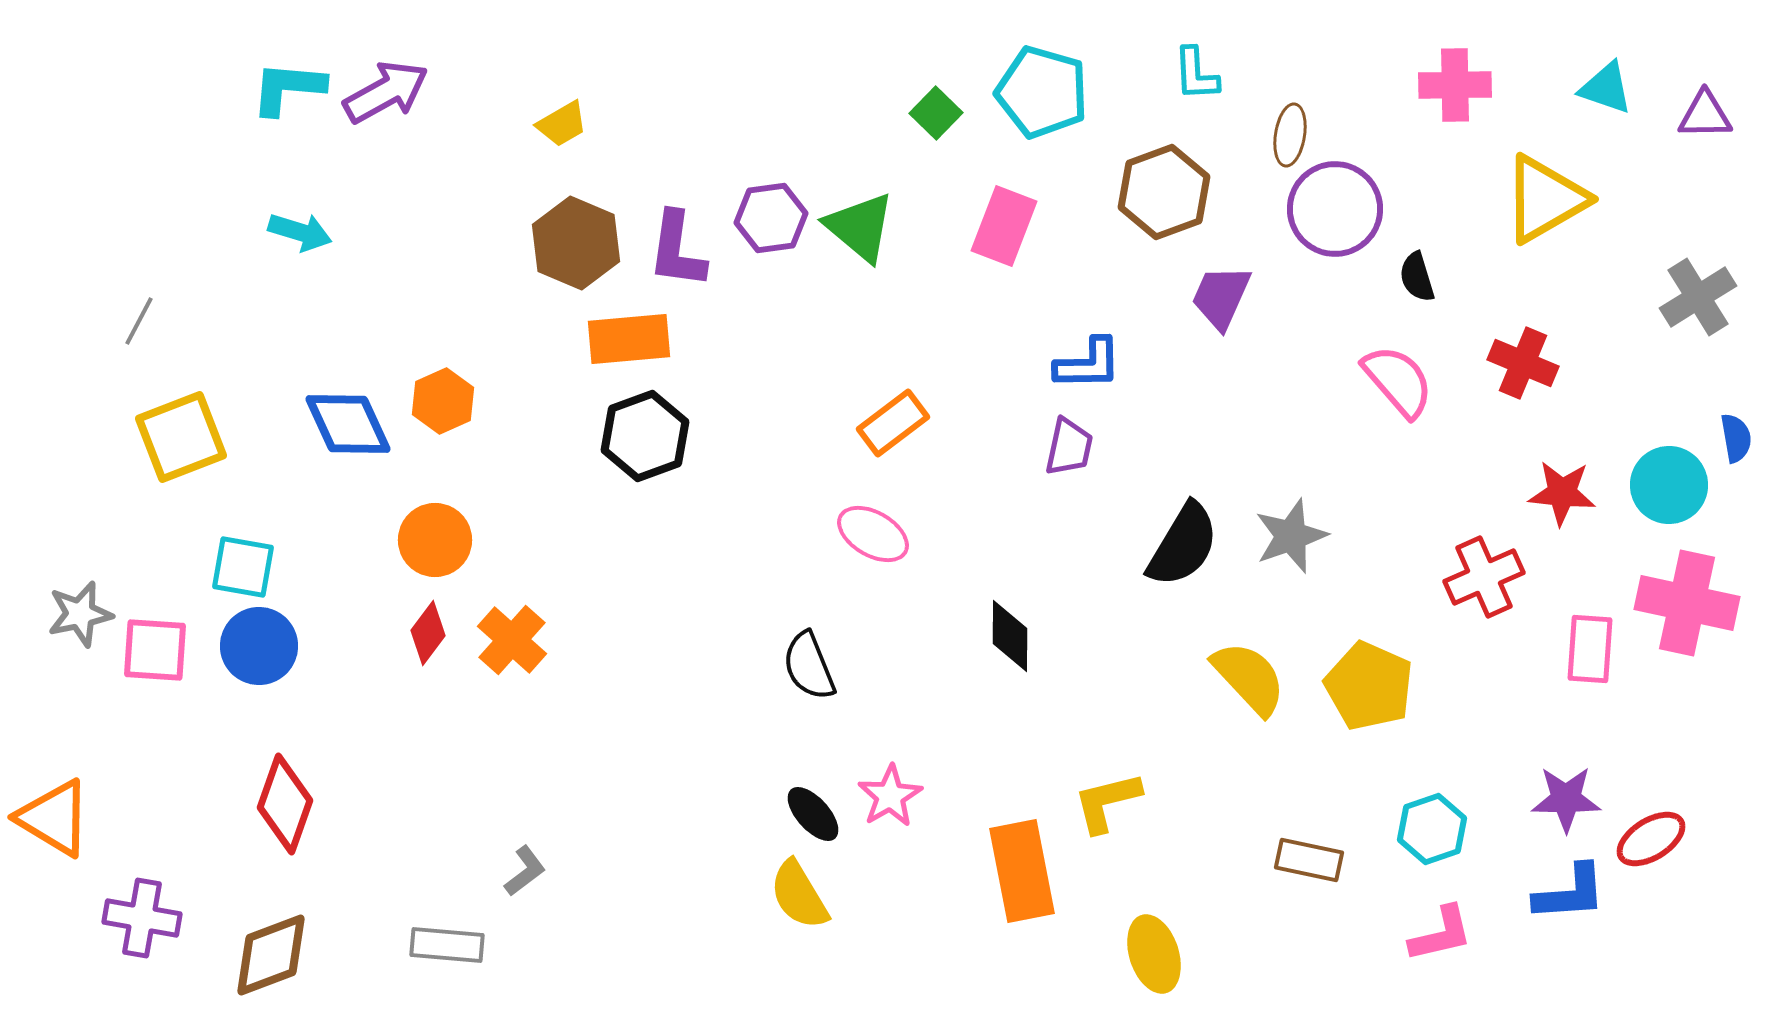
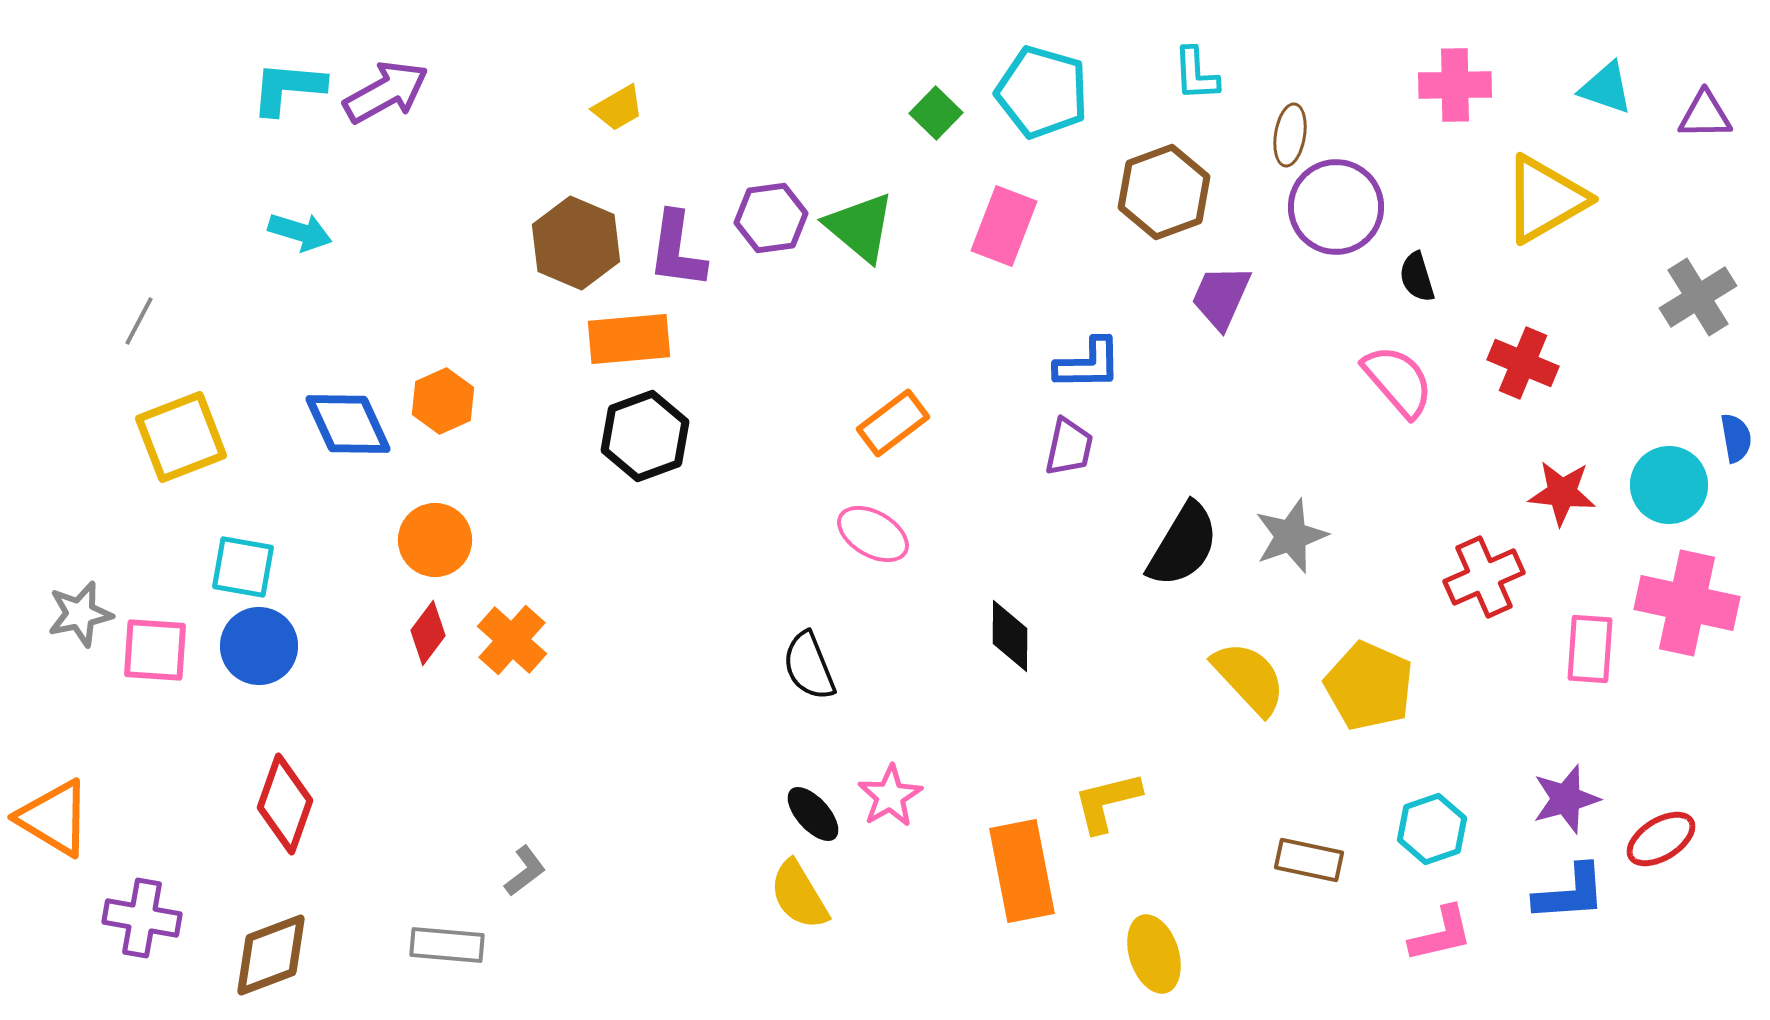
yellow trapezoid at (562, 124): moved 56 px right, 16 px up
purple circle at (1335, 209): moved 1 px right, 2 px up
purple star at (1566, 799): rotated 16 degrees counterclockwise
red ellipse at (1651, 839): moved 10 px right
